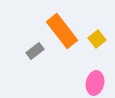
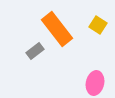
orange rectangle: moved 5 px left, 2 px up
yellow square: moved 1 px right, 14 px up; rotated 18 degrees counterclockwise
